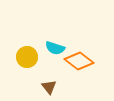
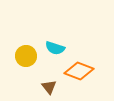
yellow circle: moved 1 px left, 1 px up
orange diamond: moved 10 px down; rotated 16 degrees counterclockwise
